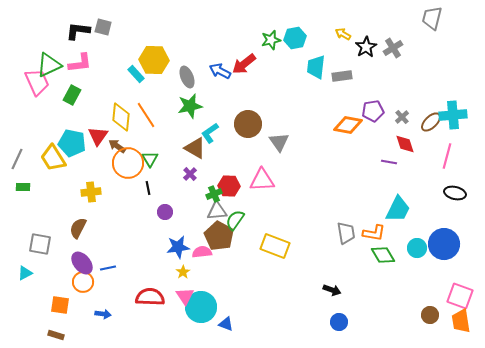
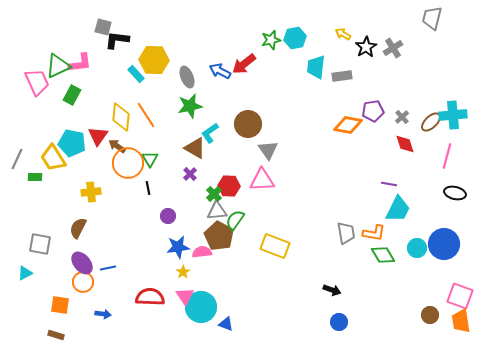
black L-shape at (78, 31): moved 39 px right, 9 px down
green triangle at (49, 65): moved 9 px right, 1 px down
gray triangle at (279, 142): moved 11 px left, 8 px down
purple line at (389, 162): moved 22 px down
green rectangle at (23, 187): moved 12 px right, 10 px up
green cross at (214, 194): rotated 21 degrees counterclockwise
purple circle at (165, 212): moved 3 px right, 4 px down
